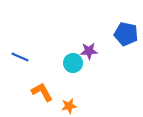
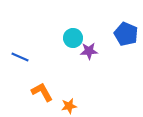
blue pentagon: rotated 10 degrees clockwise
cyan circle: moved 25 px up
